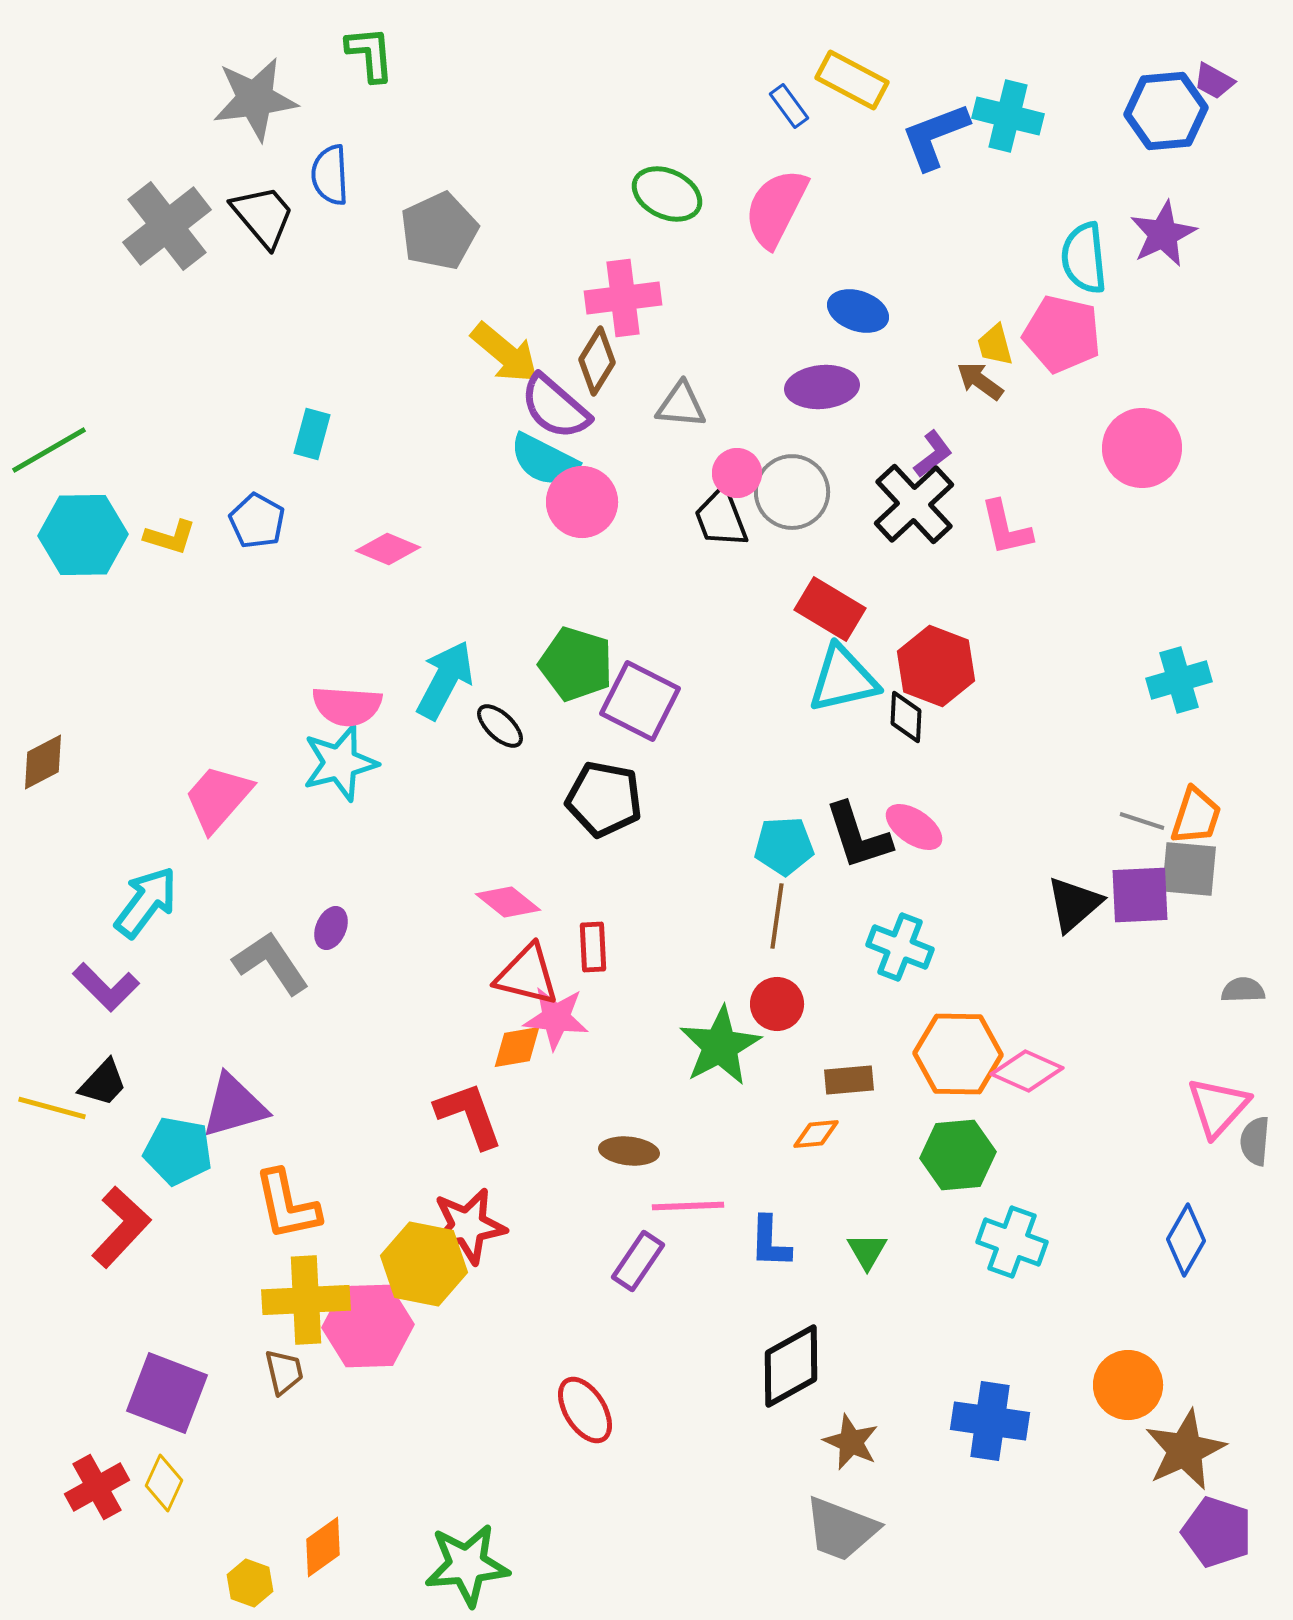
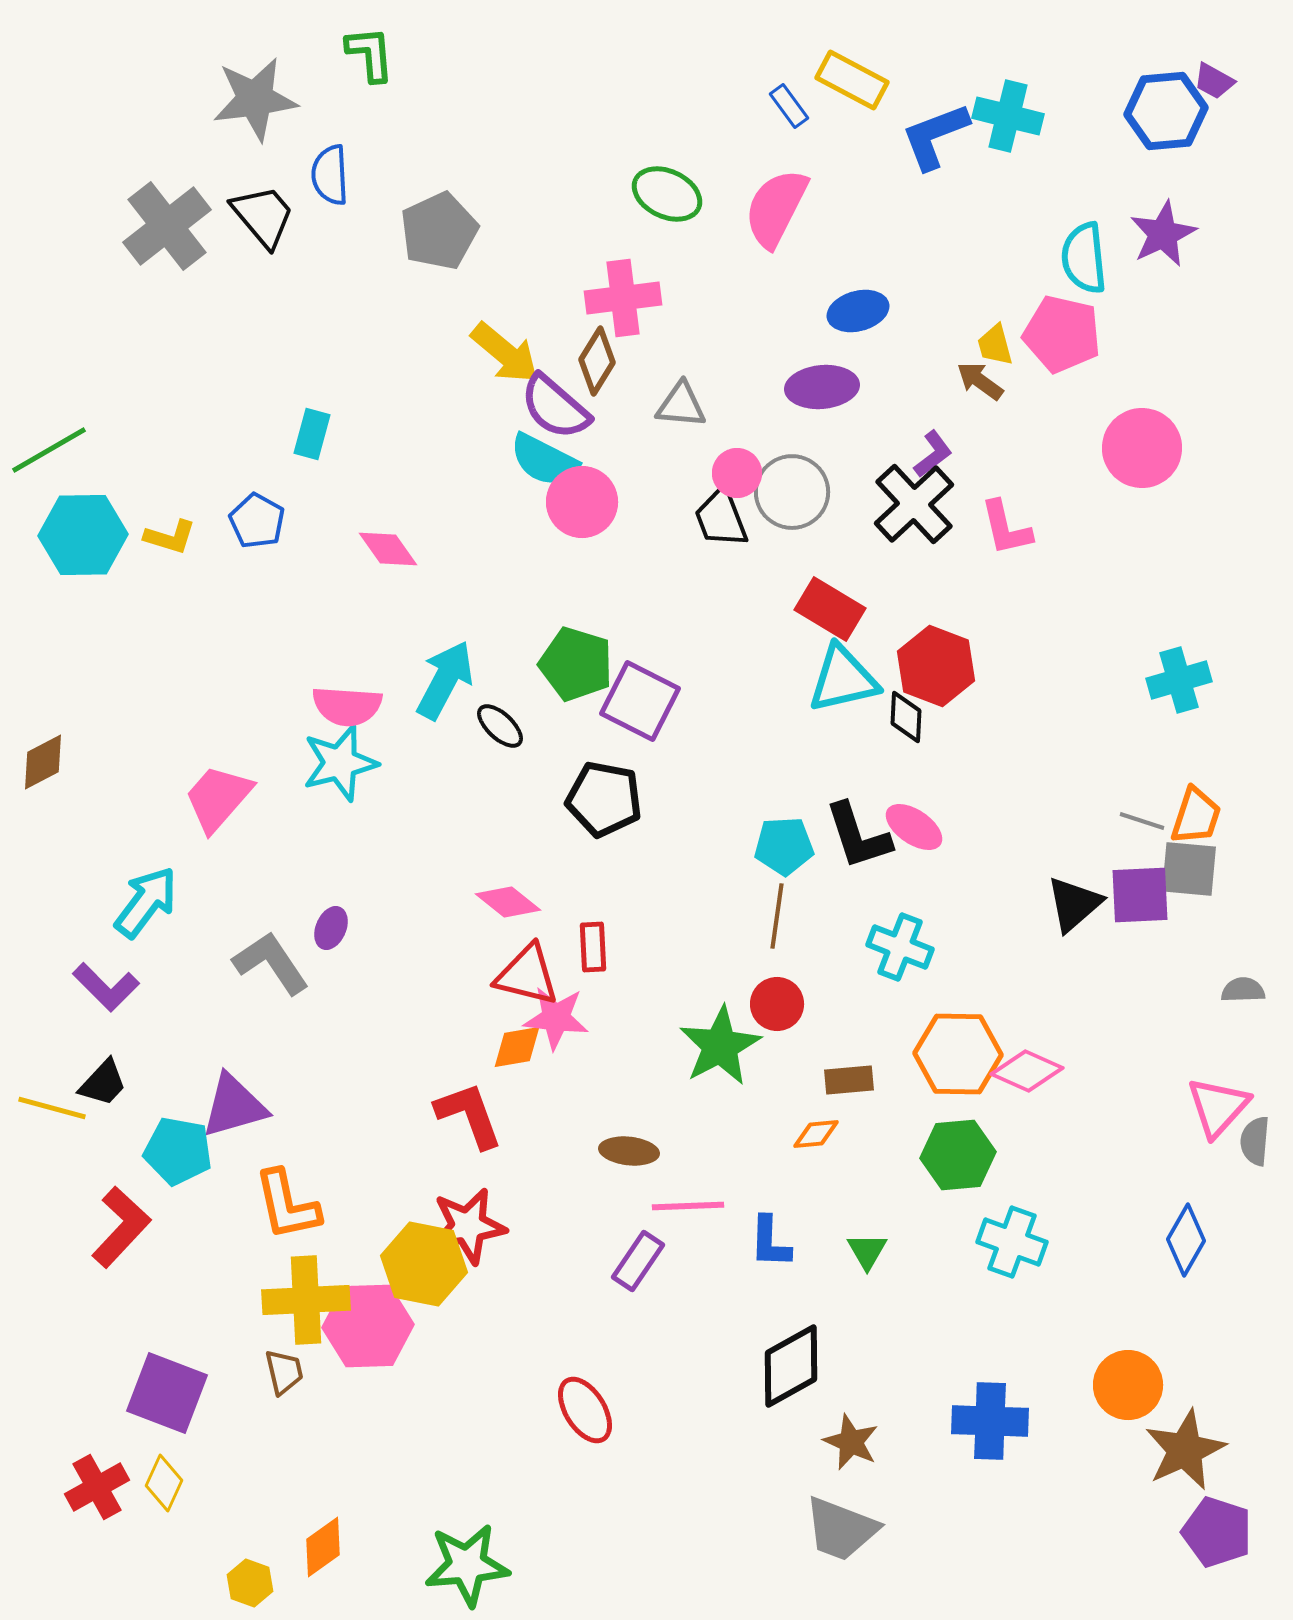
blue ellipse at (858, 311): rotated 34 degrees counterclockwise
pink diamond at (388, 549): rotated 32 degrees clockwise
blue cross at (990, 1421): rotated 6 degrees counterclockwise
